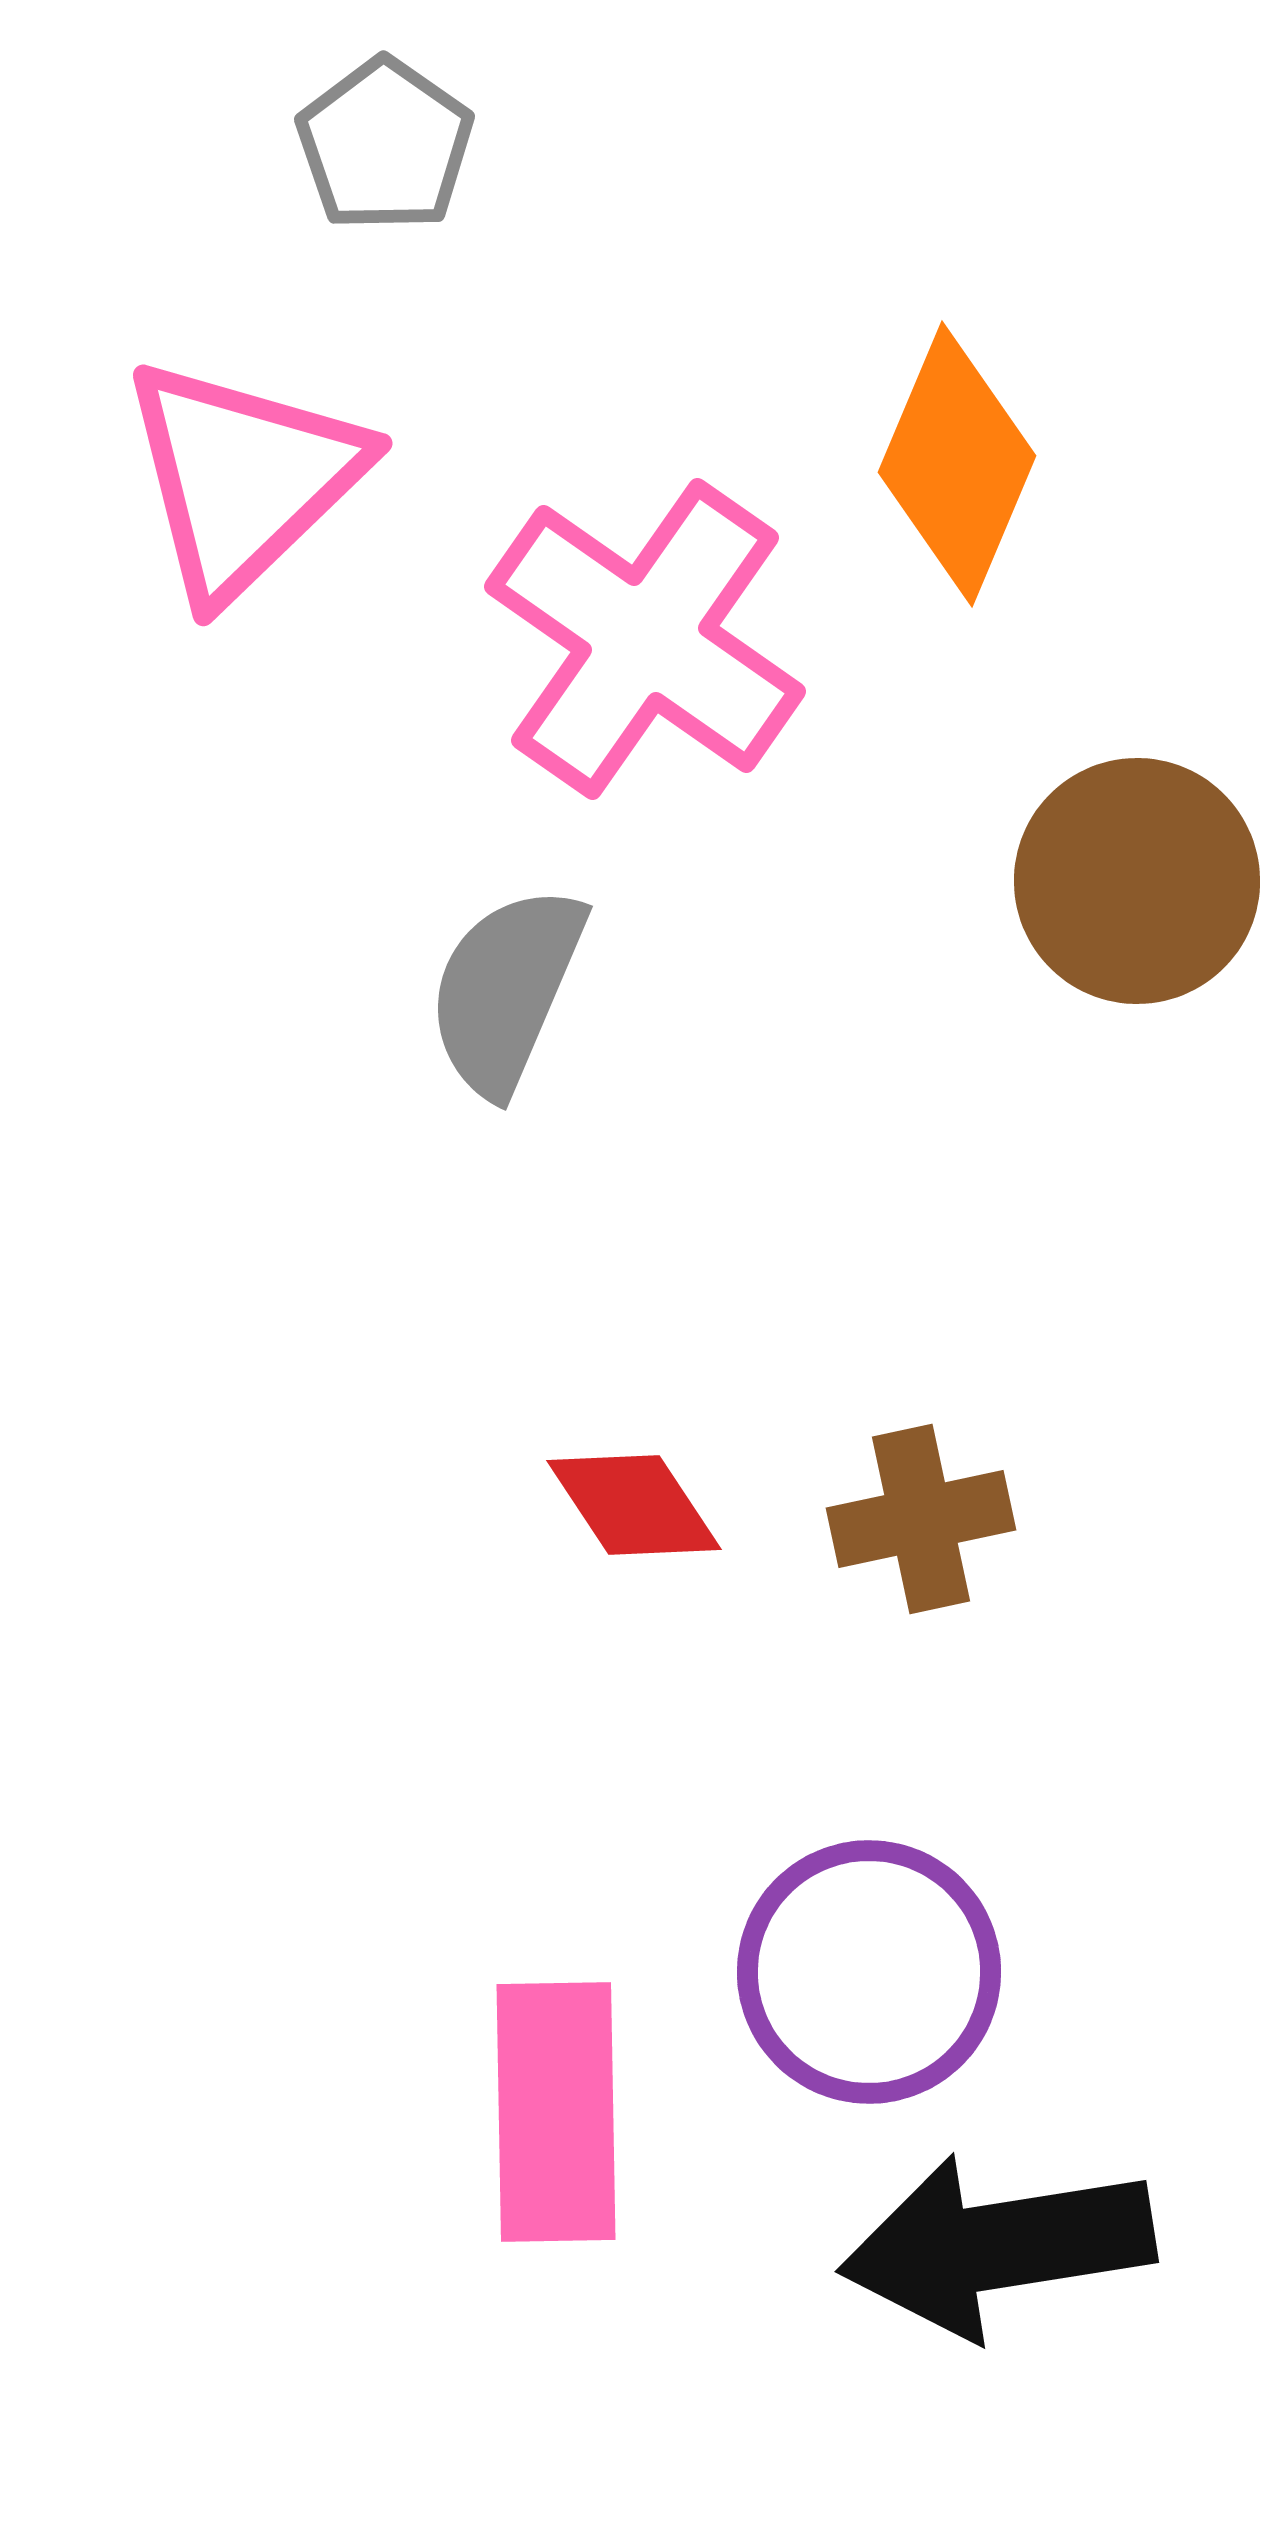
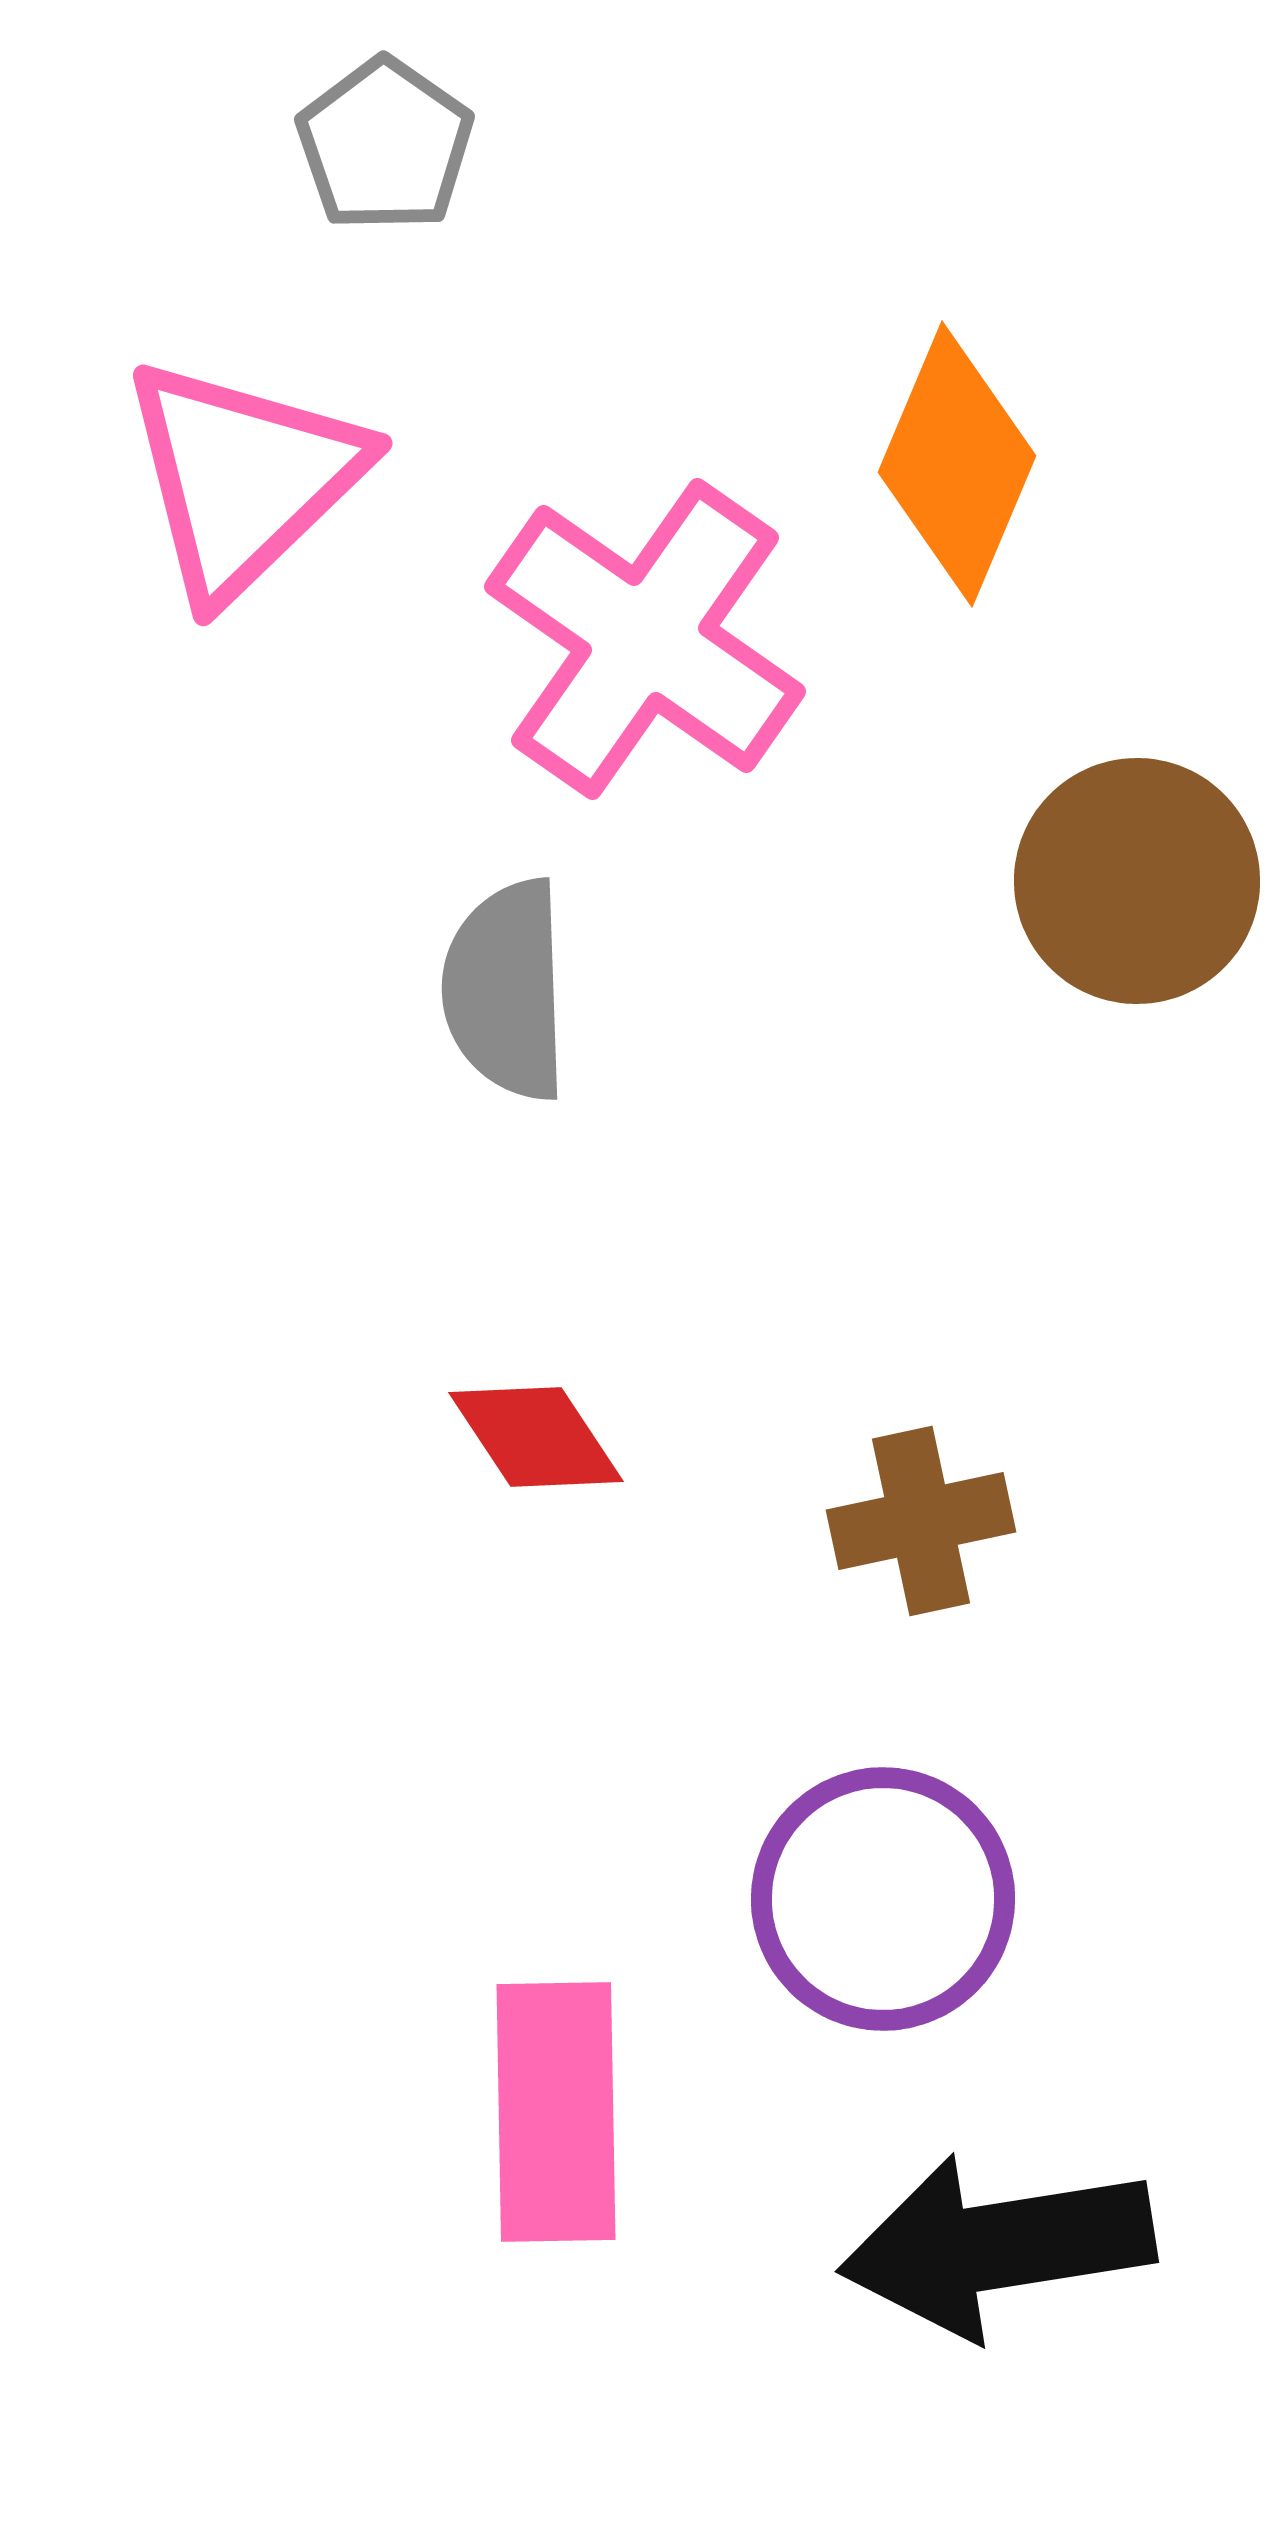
gray semicircle: rotated 25 degrees counterclockwise
red diamond: moved 98 px left, 68 px up
brown cross: moved 2 px down
purple circle: moved 14 px right, 73 px up
